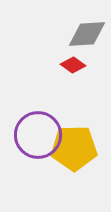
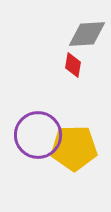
red diamond: rotated 65 degrees clockwise
